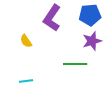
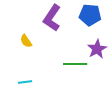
blue pentagon: rotated 10 degrees clockwise
purple star: moved 5 px right, 8 px down; rotated 12 degrees counterclockwise
cyan line: moved 1 px left, 1 px down
